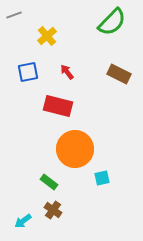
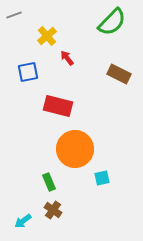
red arrow: moved 14 px up
green rectangle: rotated 30 degrees clockwise
